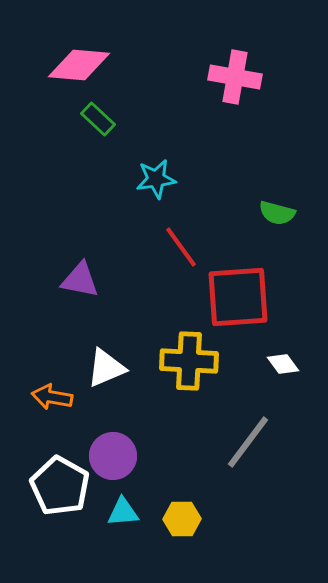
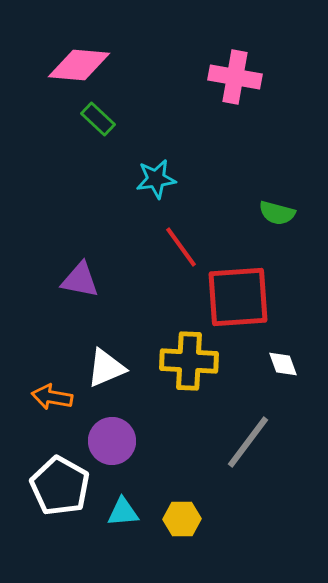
white diamond: rotated 16 degrees clockwise
purple circle: moved 1 px left, 15 px up
